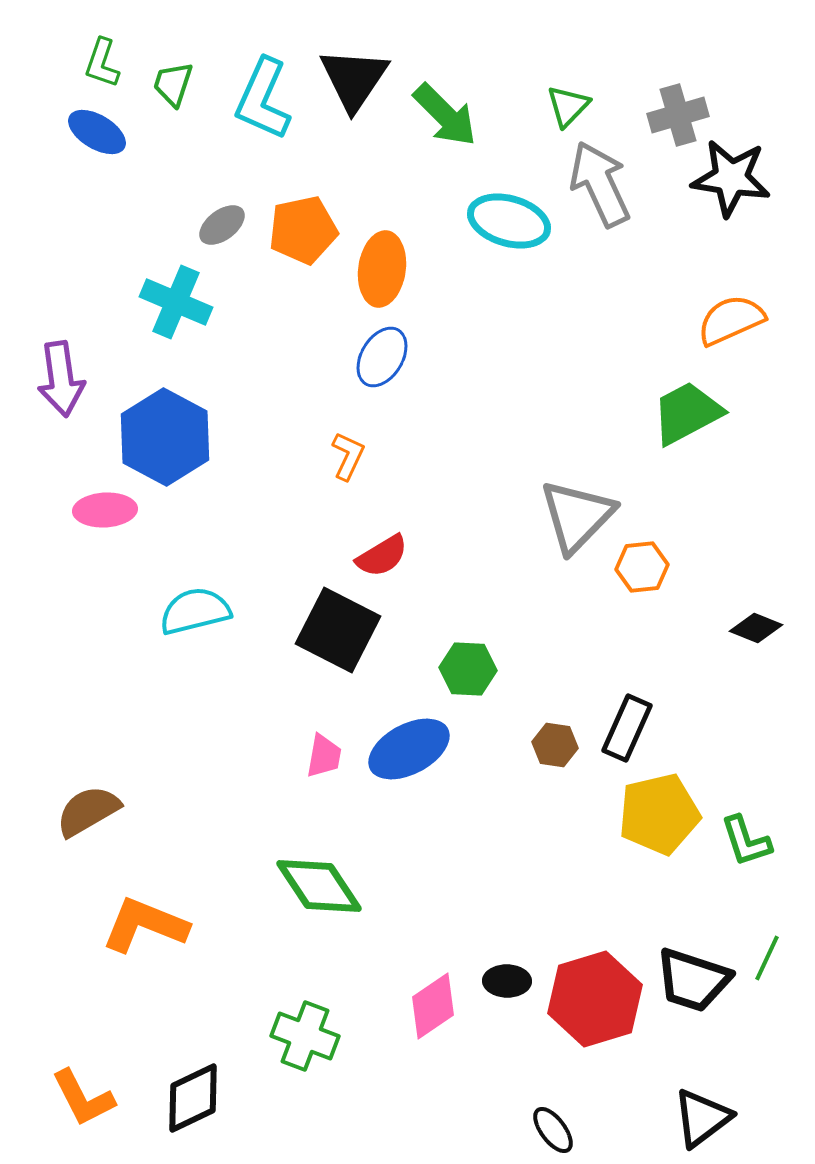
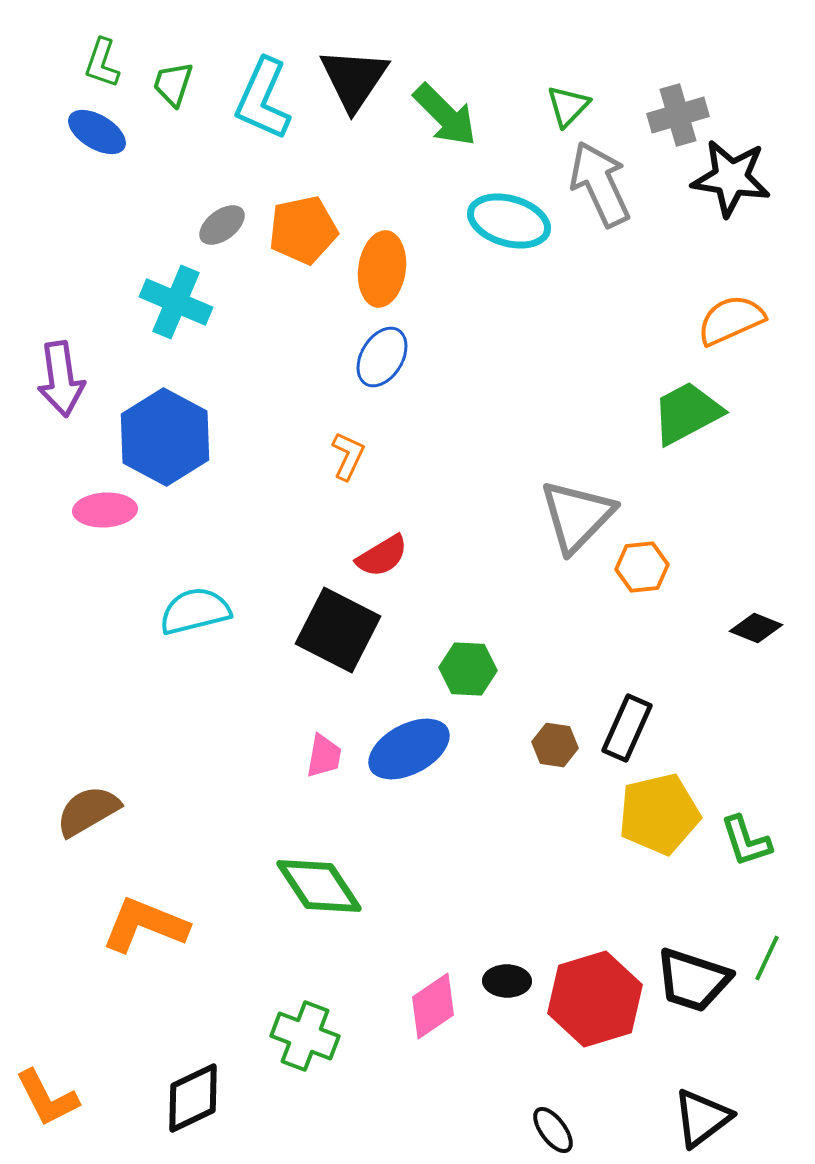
orange L-shape at (83, 1098): moved 36 px left
